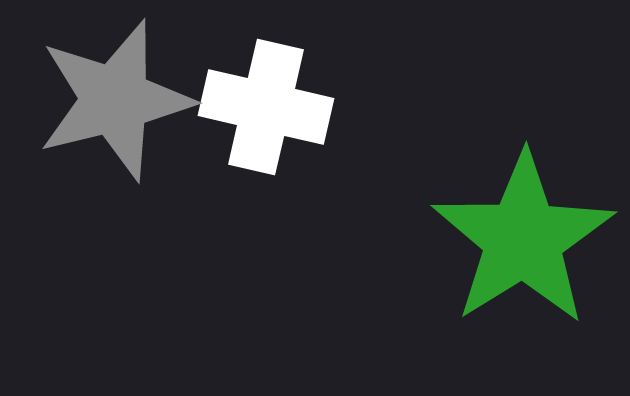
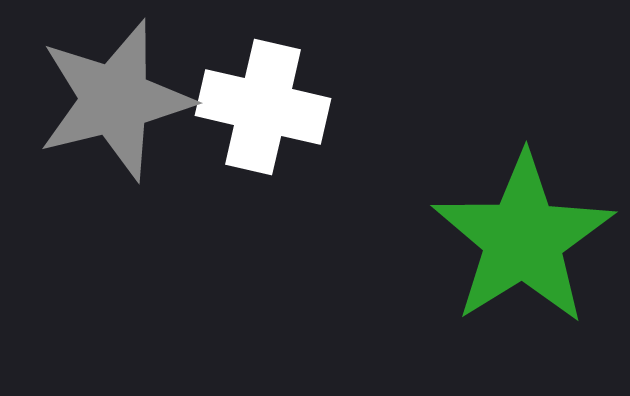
white cross: moved 3 px left
